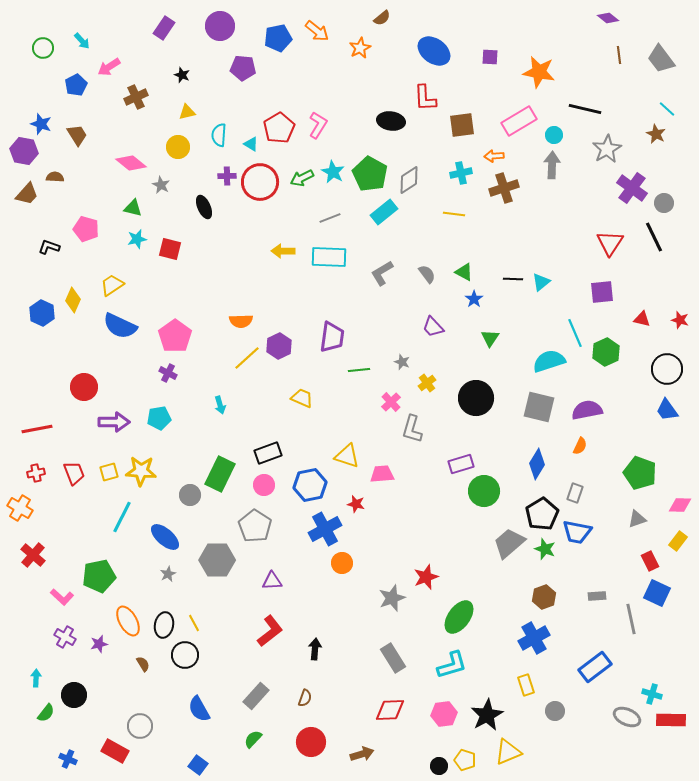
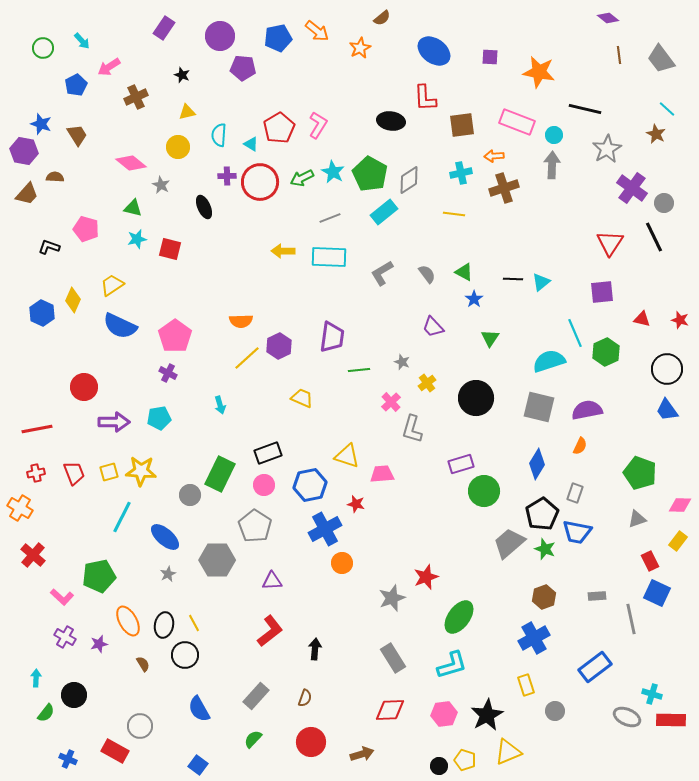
purple circle at (220, 26): moved 10 px down
pink rectangle at (519, 121): moved 2 px left, 1 px down; rotated 52 degrees clockwise
